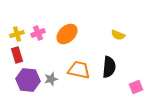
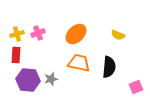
orange ellipse: moved 9 px right
red rectangle: moved 1 px left; rotated 21 degrees clockwise
orange trapezoid: moved 7 px up
